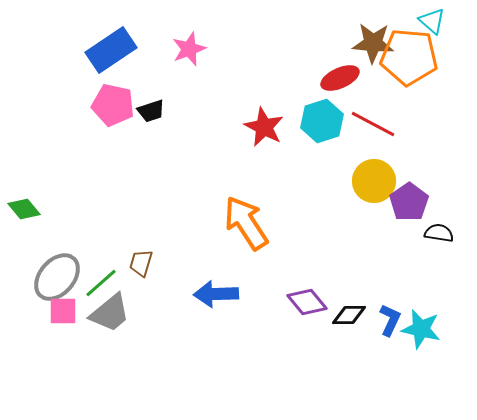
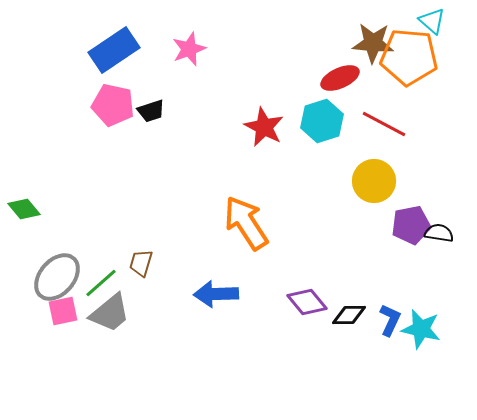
blue rectangle: moved 3 px right
red line: moved 11 px right
purple pentagon: moved 2 px right, 23 px down; rotated 24 degrees clockwise
pink square: rotated 12 degrees counterclockwise
